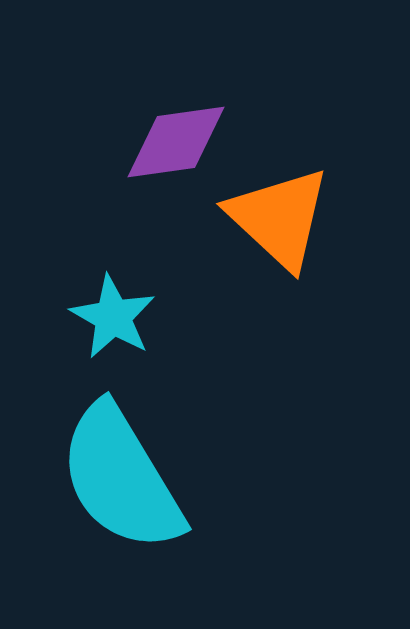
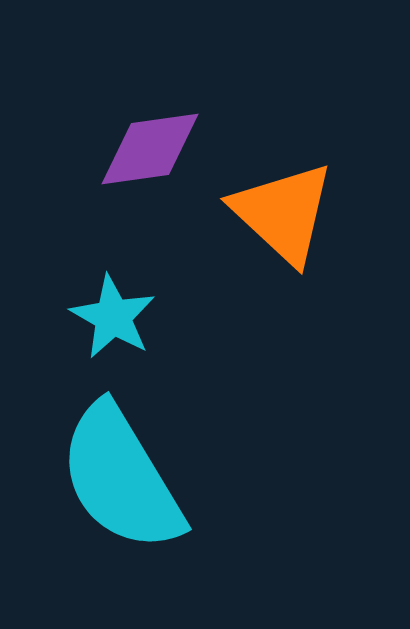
purple diamond: moved 26 px left, 7 px down
orange triangle: moved 4 px right, 5 px up
